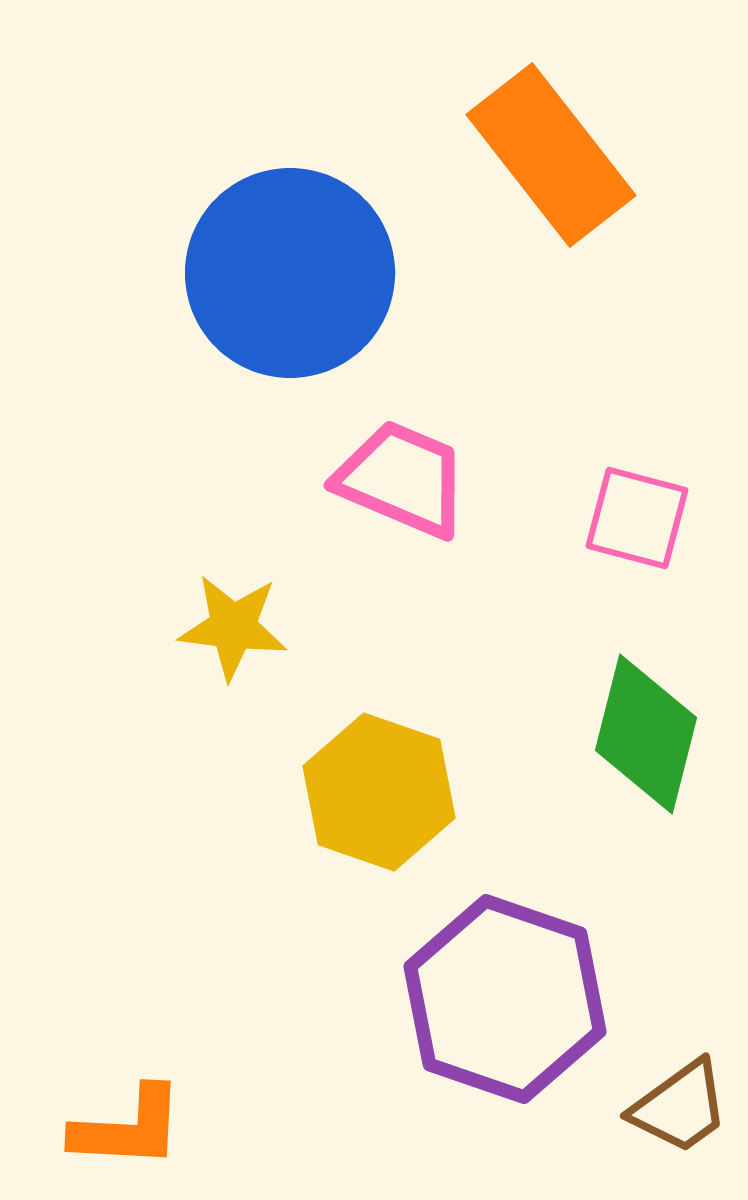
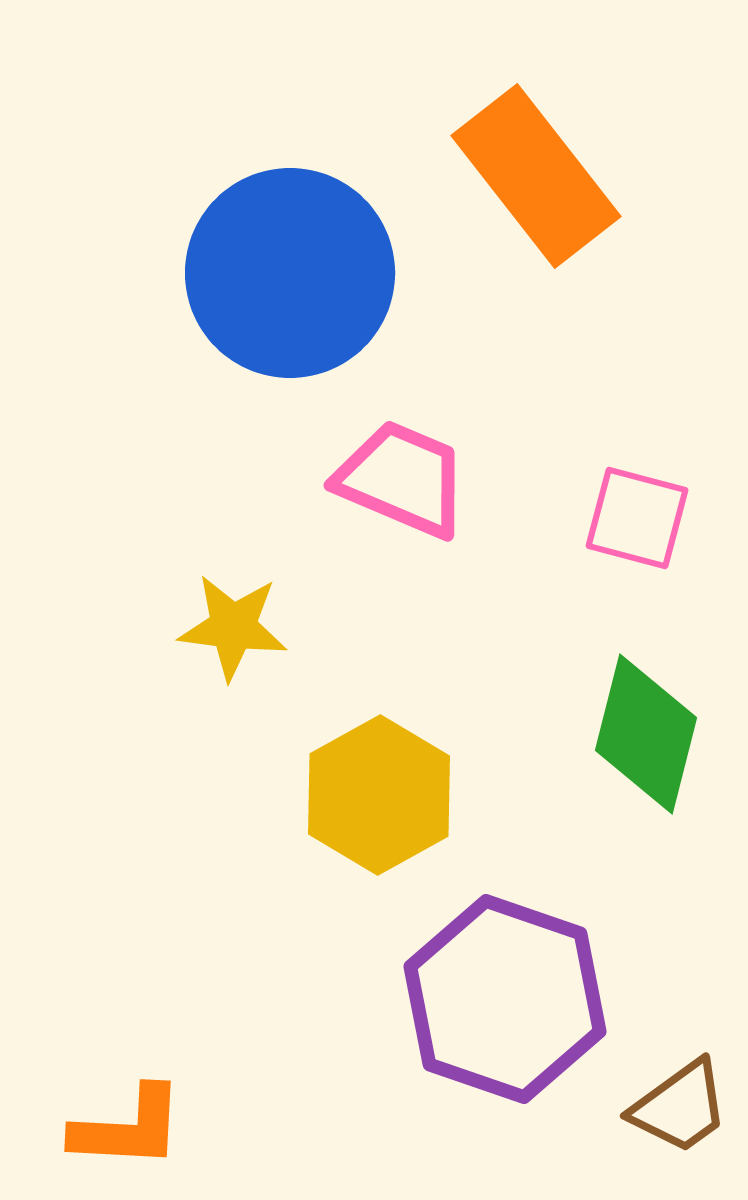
orange rectangle: moved 15 px left, 21 px down
yellow hexagon: moved 3 px down; rotated 12 degrees clockwise
